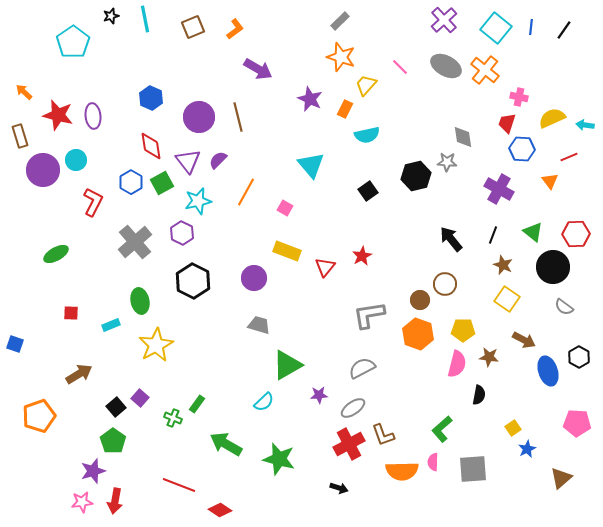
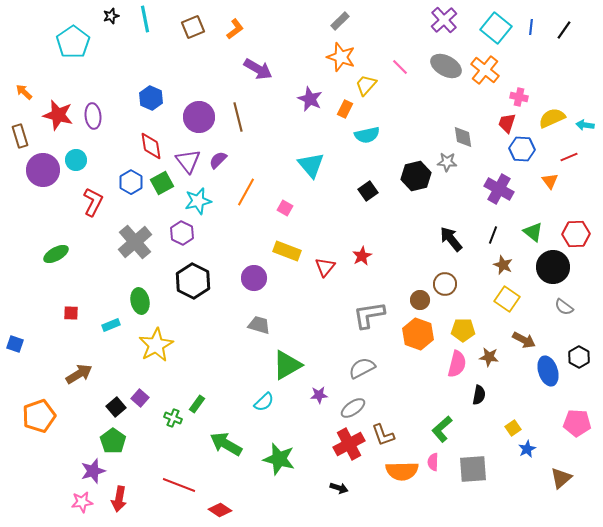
red arrow at (115, 501): moved 4 px right, 2 px up
